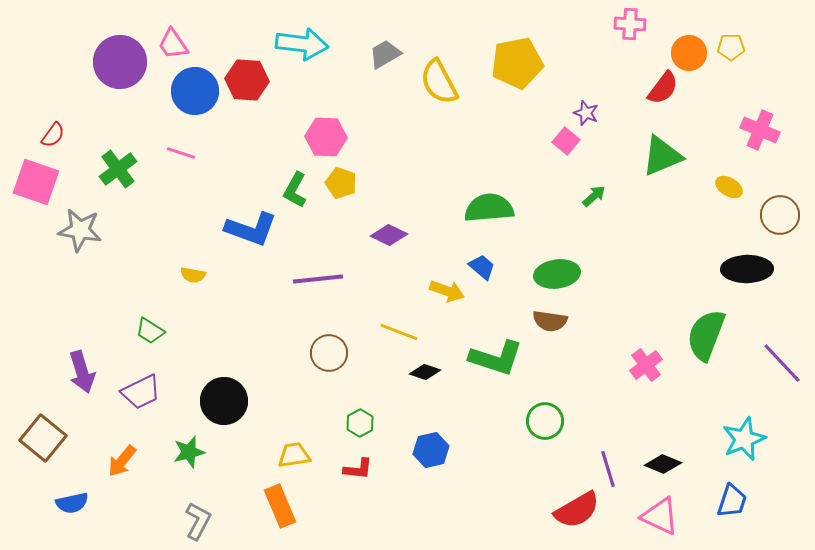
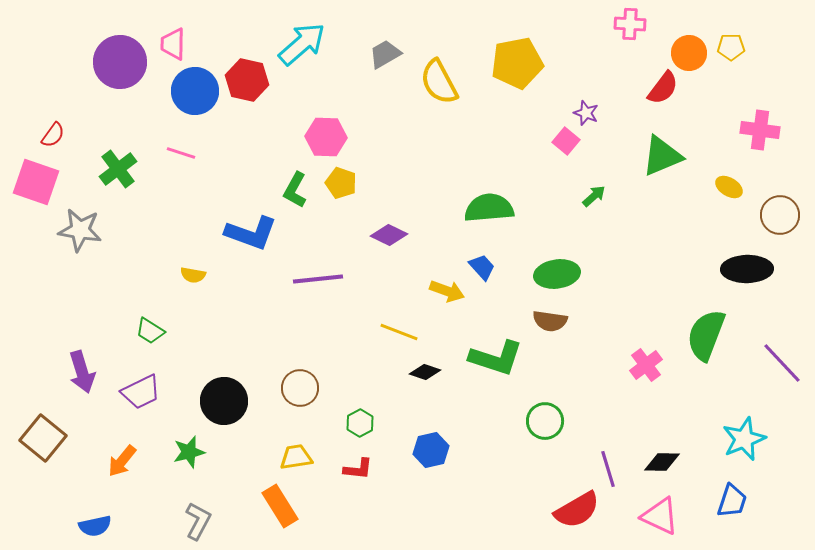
pink trapezoid at (173, 44): rotated 36 degrees clockwise
cyan arrow at (302, 44): rotated 48 degrees counterclockwise
red hexagon at (247, 80): rotated 9 degrees clockwise
pink cross at (760, 130): rotated 15 degrees counterclockwise
blue L-shape at (251, 229): moved 4 px down
blue trapezoid at (482, 267): rotated 8 degrees clockwise
brown circle at (329, 353): moved 29 px left, 35 px down
yellow trapezoid at (294, 455): moved 2 px right, 2 px down
black diamond at (663, 464): moved 1 px left, 2 px up; rotated 21 degrees counterclockwise
blue semicircle at (72, 503): moved 23 px right, 23 px down
orange rectangle at (280, 506): rotated 9 degrees counterclockwise
